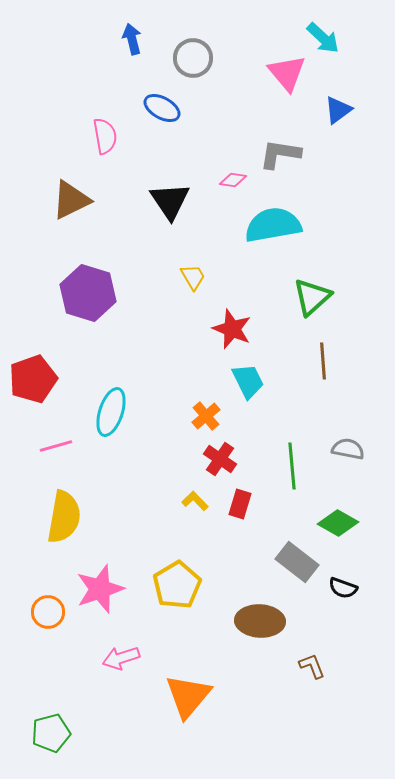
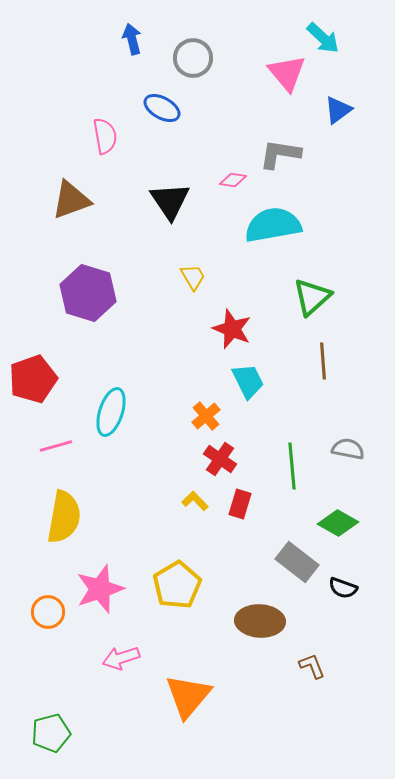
brown triangle: rotated 6 degrees clockwise
